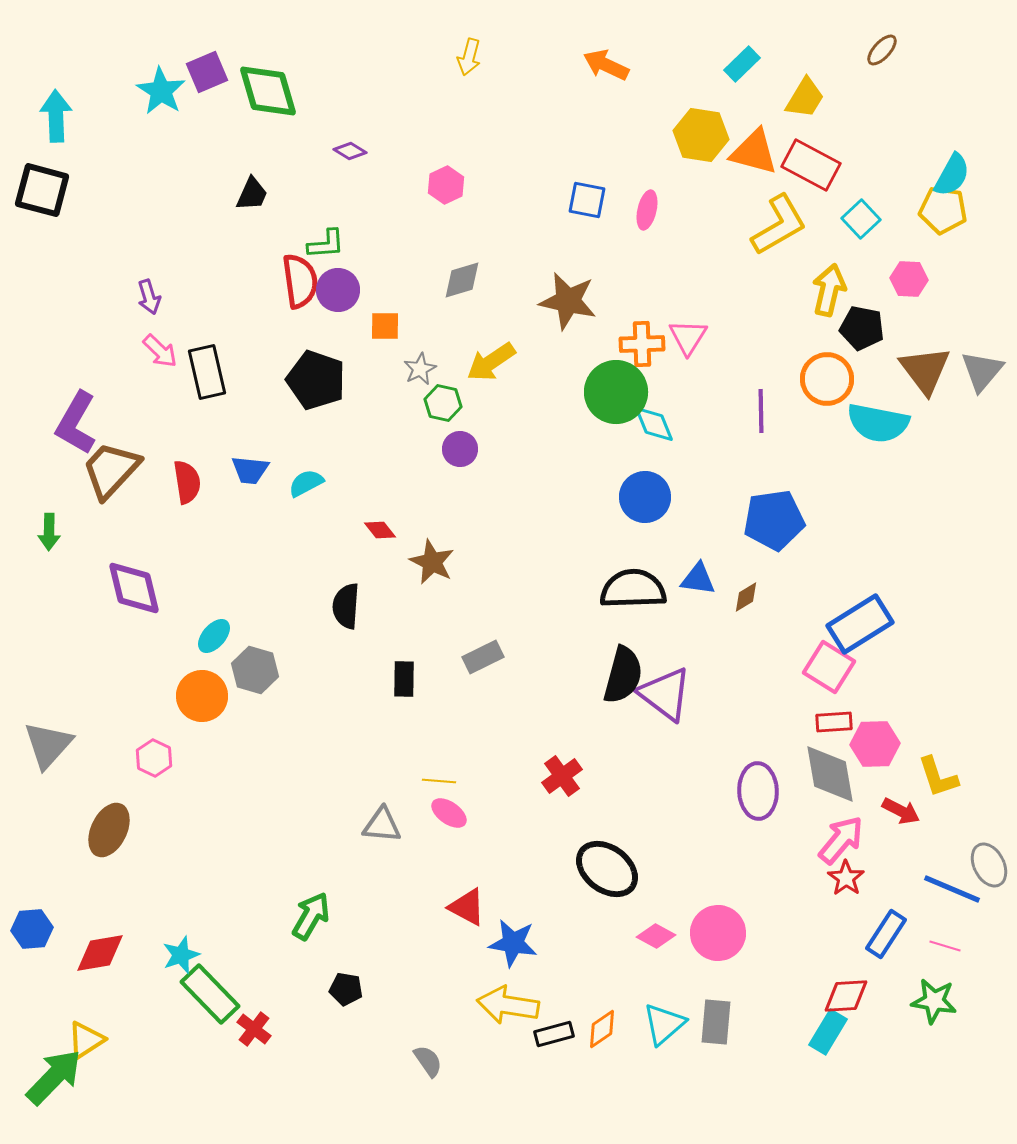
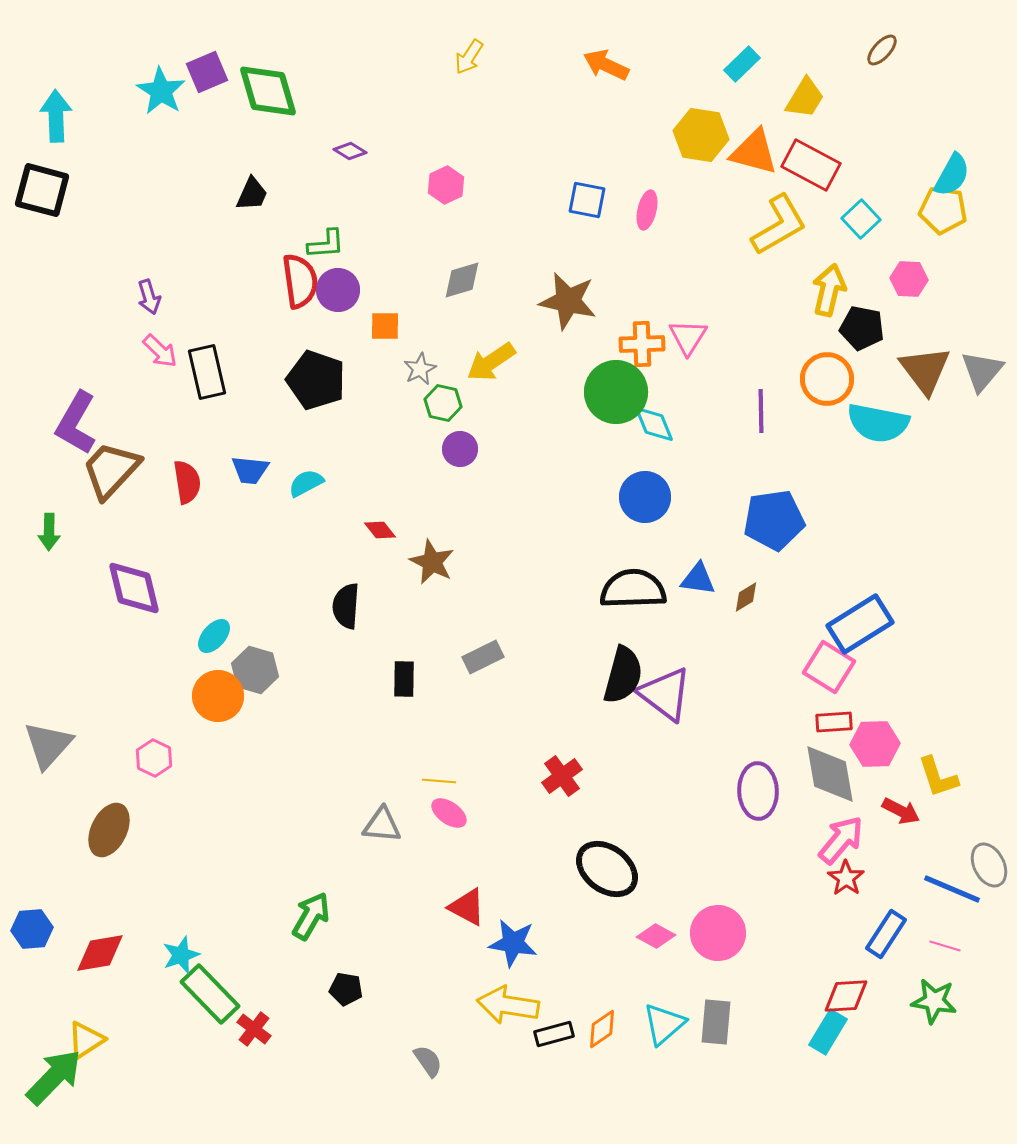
yellow arrow at (469, 57): rotated 18 degrees clockwise
orange circle at (202, 696): moved 16 px right
